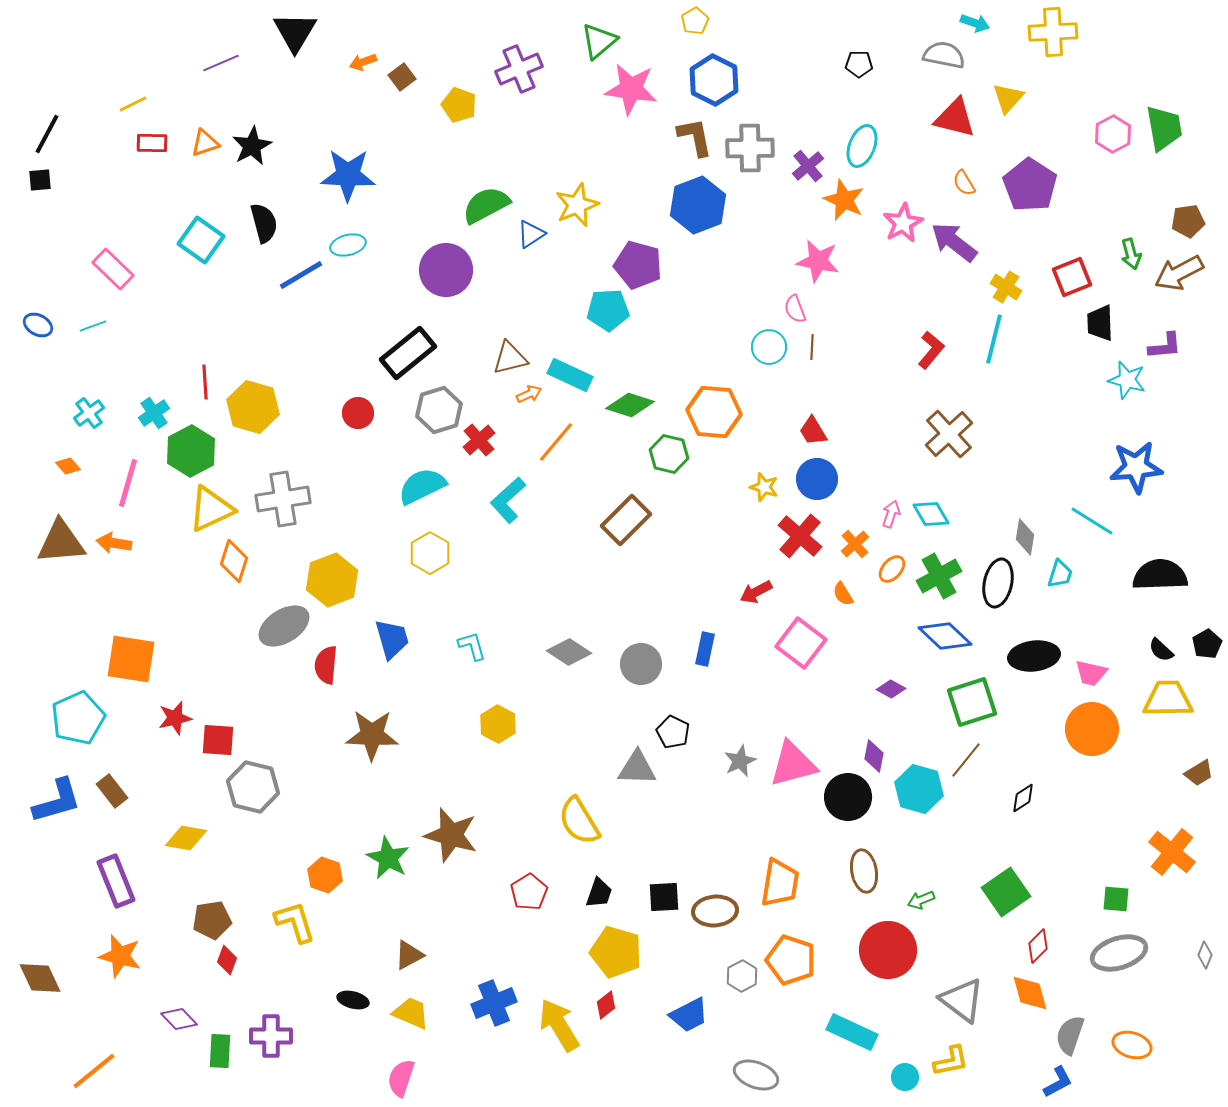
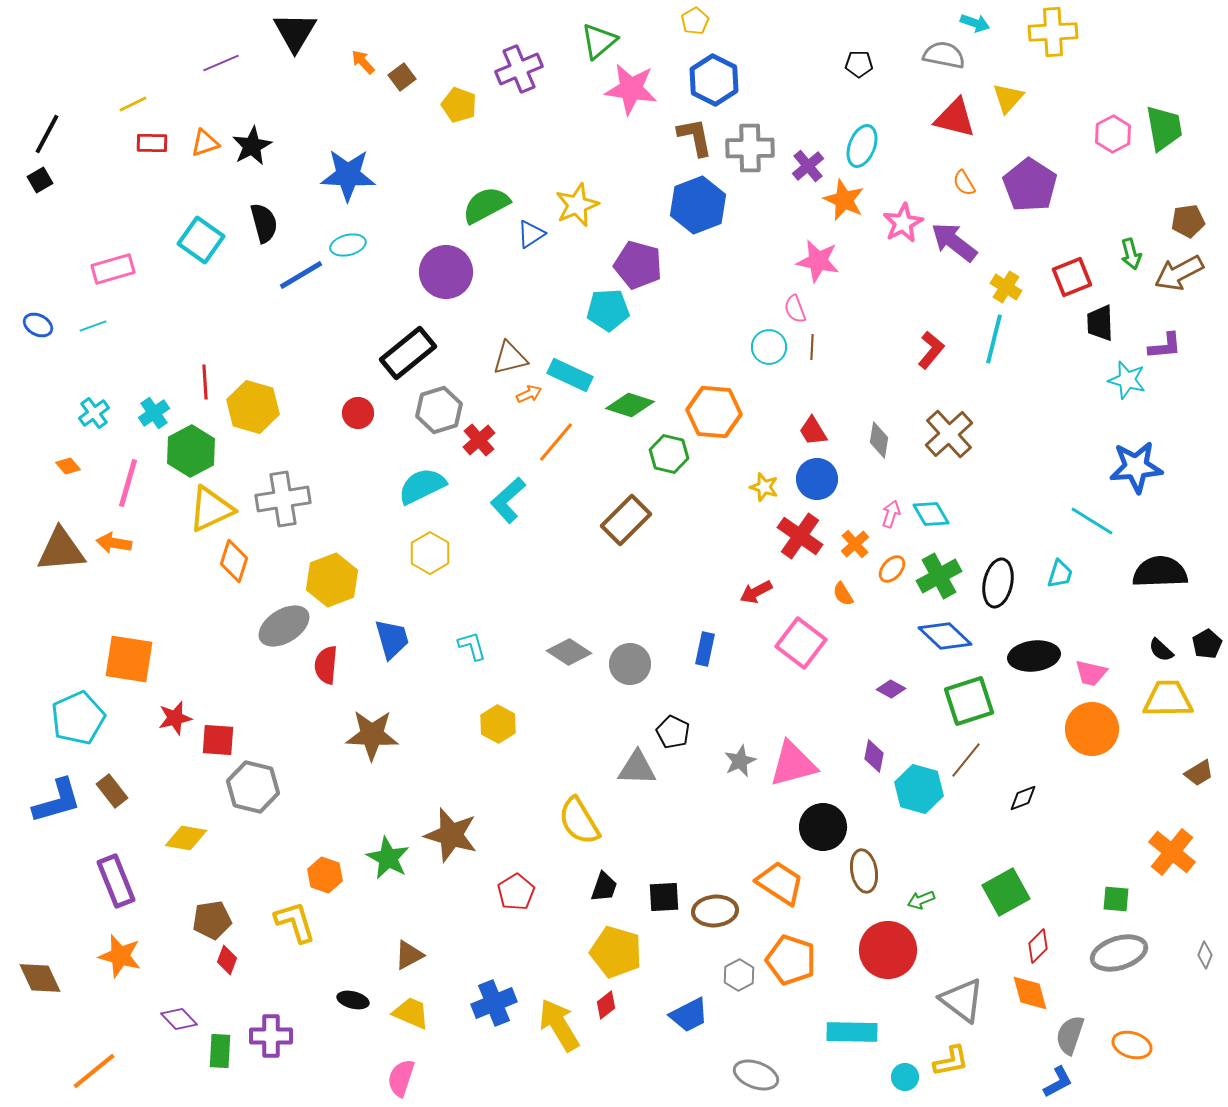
orange arrow at (363, 62): rotated 68 degrees clockwise
black square at (40, 180): rotated 25 degrees counterclockwise
pink rectangle at (113, 269): rotated 60 degrees counterclockwise
purple circle at (446, 270): moved 2 px down
cyan cross at (89, 413): moved 5 px right
red cross at (800, 536): rotated 6 degrees counterclockwise
gray diamond at (1025, 537): moved 146 px left, 97 px up
brown triangle at (61, 542): moved 8 px down
black semicircle at (1160, 575): moved 3 px up
orange square at (131, 659): moved 2 px left
gray circle at (641, 664): moved 11 px left
green square at (972, 702): moved 3 px left, 1 px up
black circle at (848, 797): moved 25 px left, 30 px down
black diamond at (1023, 798): rotated 12 degrees clockwise
orange trapezoid at (780, 883): rotated 66 degrees counterclockwise
red pentagon at (529, 892): moved 13 px left
green square at (1006, 892): rotated 6 degrees clockwise
black trapezoid at (599, 893): moved 5 px right, 6 px up
gray hexagon at (742, 976): moved 3 px left, 1 px up
cyan rectangle at (852, 1032): rotated 24 degrees counterclockwise
